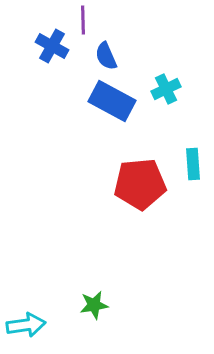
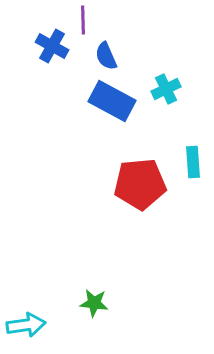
cyan rectangle: moved 2 px up
green star: moved 2 px up; rotated 16 degrees clockwise
